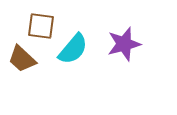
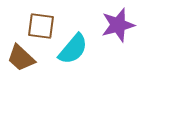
purple star: moved 6 px left, 19 px up
brown trapezoid: moved 1 px left, 1 px up
